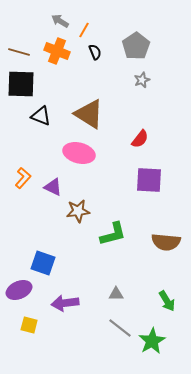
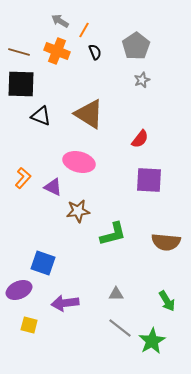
pink ellipse: moved 9 px down
